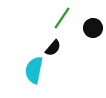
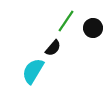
green line: moved 4 px right, 3 px down
cyan semicircle: moved 1 px left, 1 px down; rotated 20 degrees clockwise
